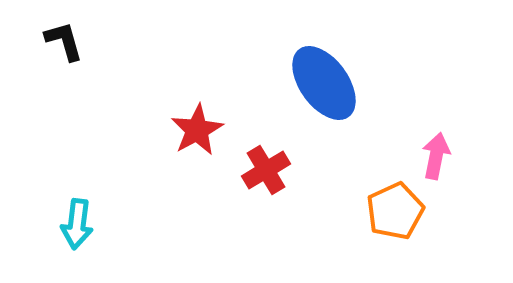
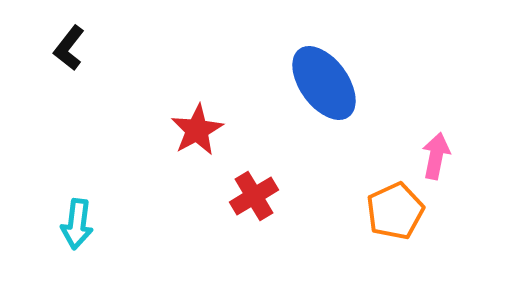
black L-shape: moved 5 px right, 7 px down; rotated 126 degrees counterclockwise
red cross: moved 12 px left, 26 px down
